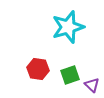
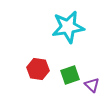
cyan star: rotated 8 degrees clockwise
